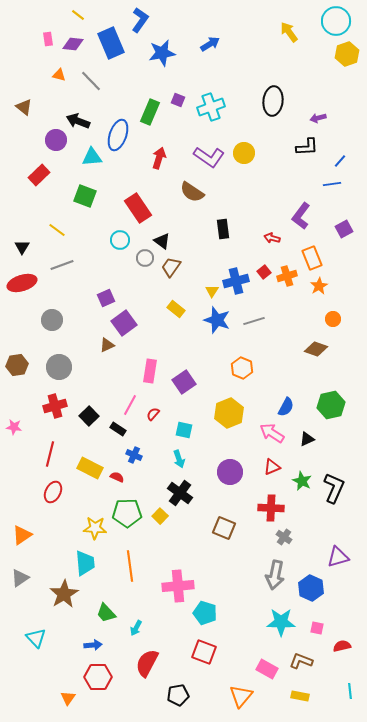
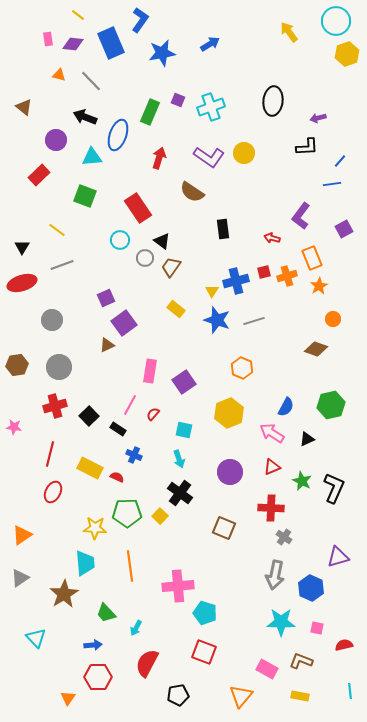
black arrow at (78, 121): moved 7 px right, 4 px up
red square at (264, 272): rotated 24 degrees clockwise
red semicircle at (342, 646): moved 2 px right, 1 px up
